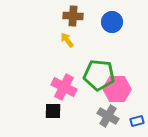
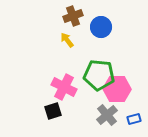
brown cross: rotated 24 degrees counterclockwise
blue circle: moved 11 px left, 5 px down
black square: rotated 18 degrees counterclockwise
gray cross: moved 1 px left, 1 px up; rotated 20 degrees clockwise
blue rectangle: moved 3 px left, 2 px up
